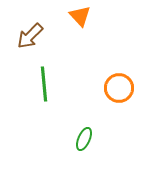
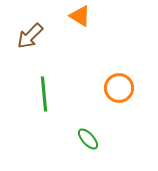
orange triangle: rotated 15 degrees counterclockwise
green line: moved 10 px down
green ellipse: moved 4 px right; rotated 65 degrees counterclockwise
